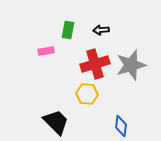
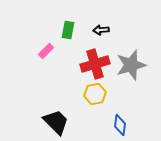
pink rectangle: rotated 35 degrees counterclockwise
yellow hexagon: moved 8 px right; rotated 15 degrees counterclockwise
blue diamond: moved 1 px left, 1 px up
